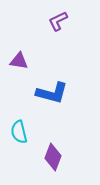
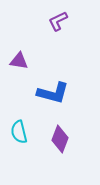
blue L-shape: moved 1 px right
purple diamond: moved 7 px right, 18 px up
